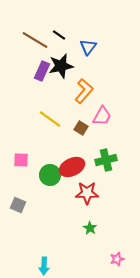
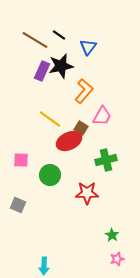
red ellipse: moved 3 px left, 26 px up
green star: moved 22 px right, 7 px down
